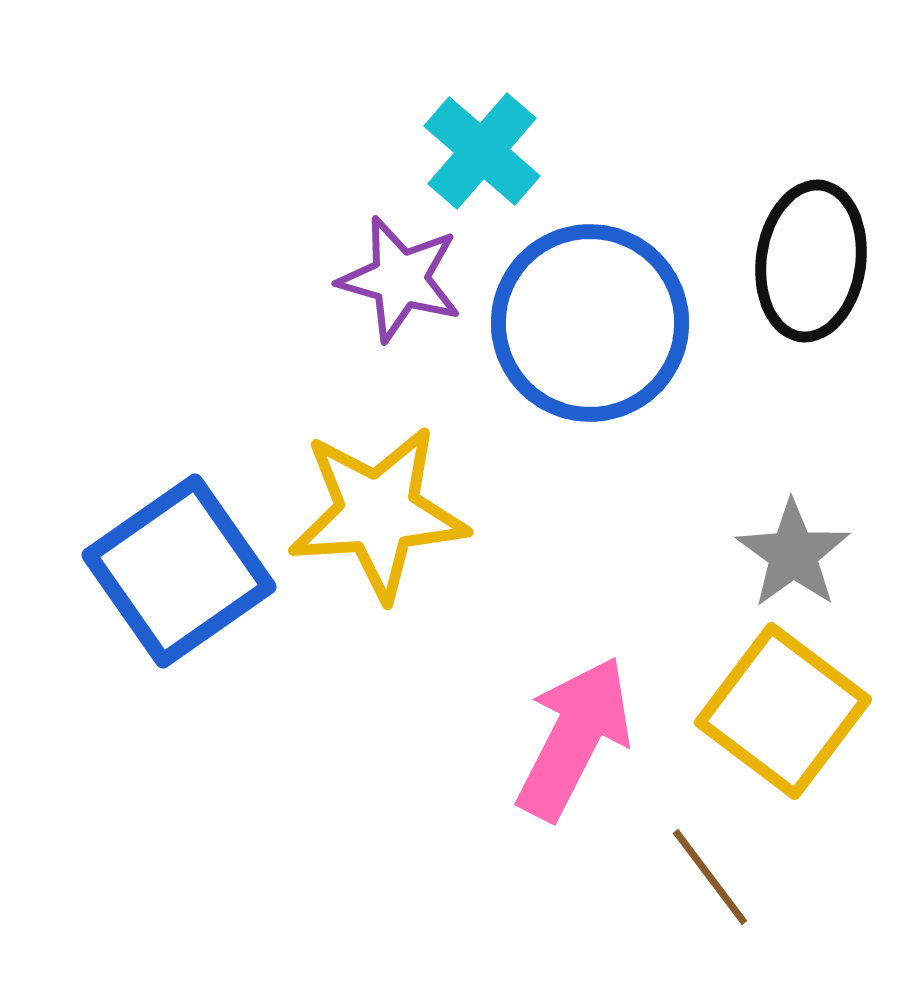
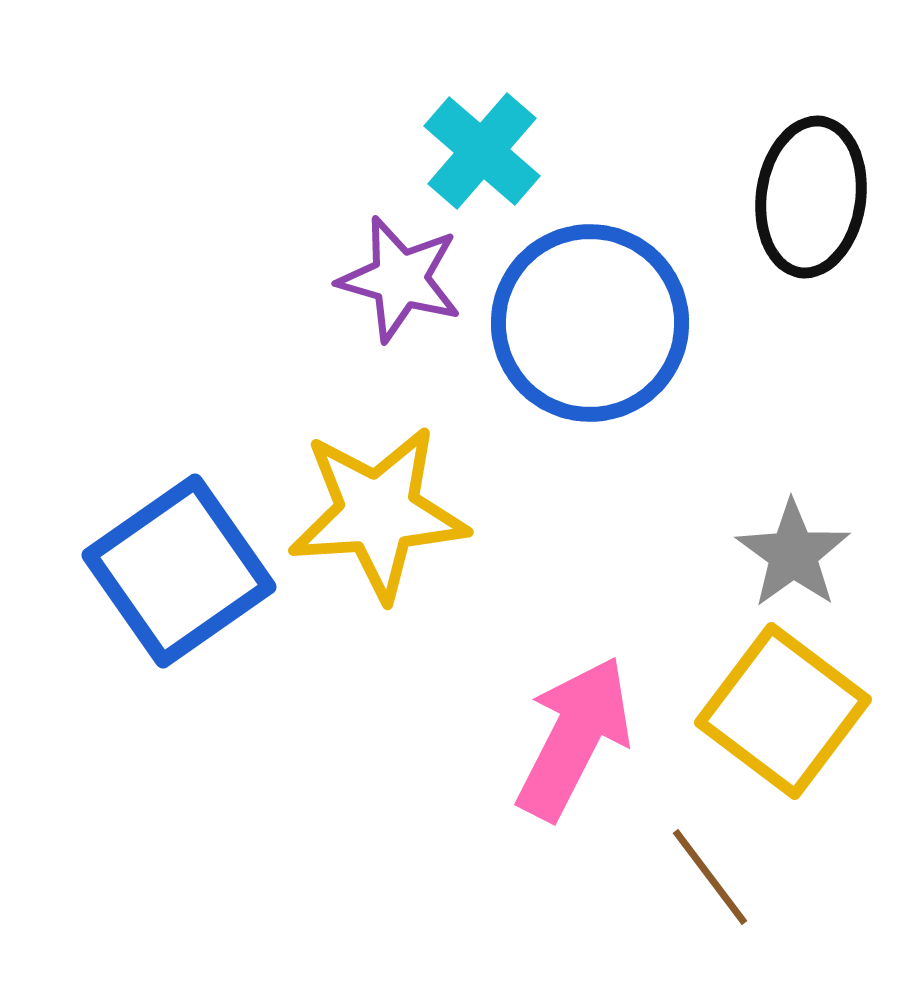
black ellipse: moved 64 px up
